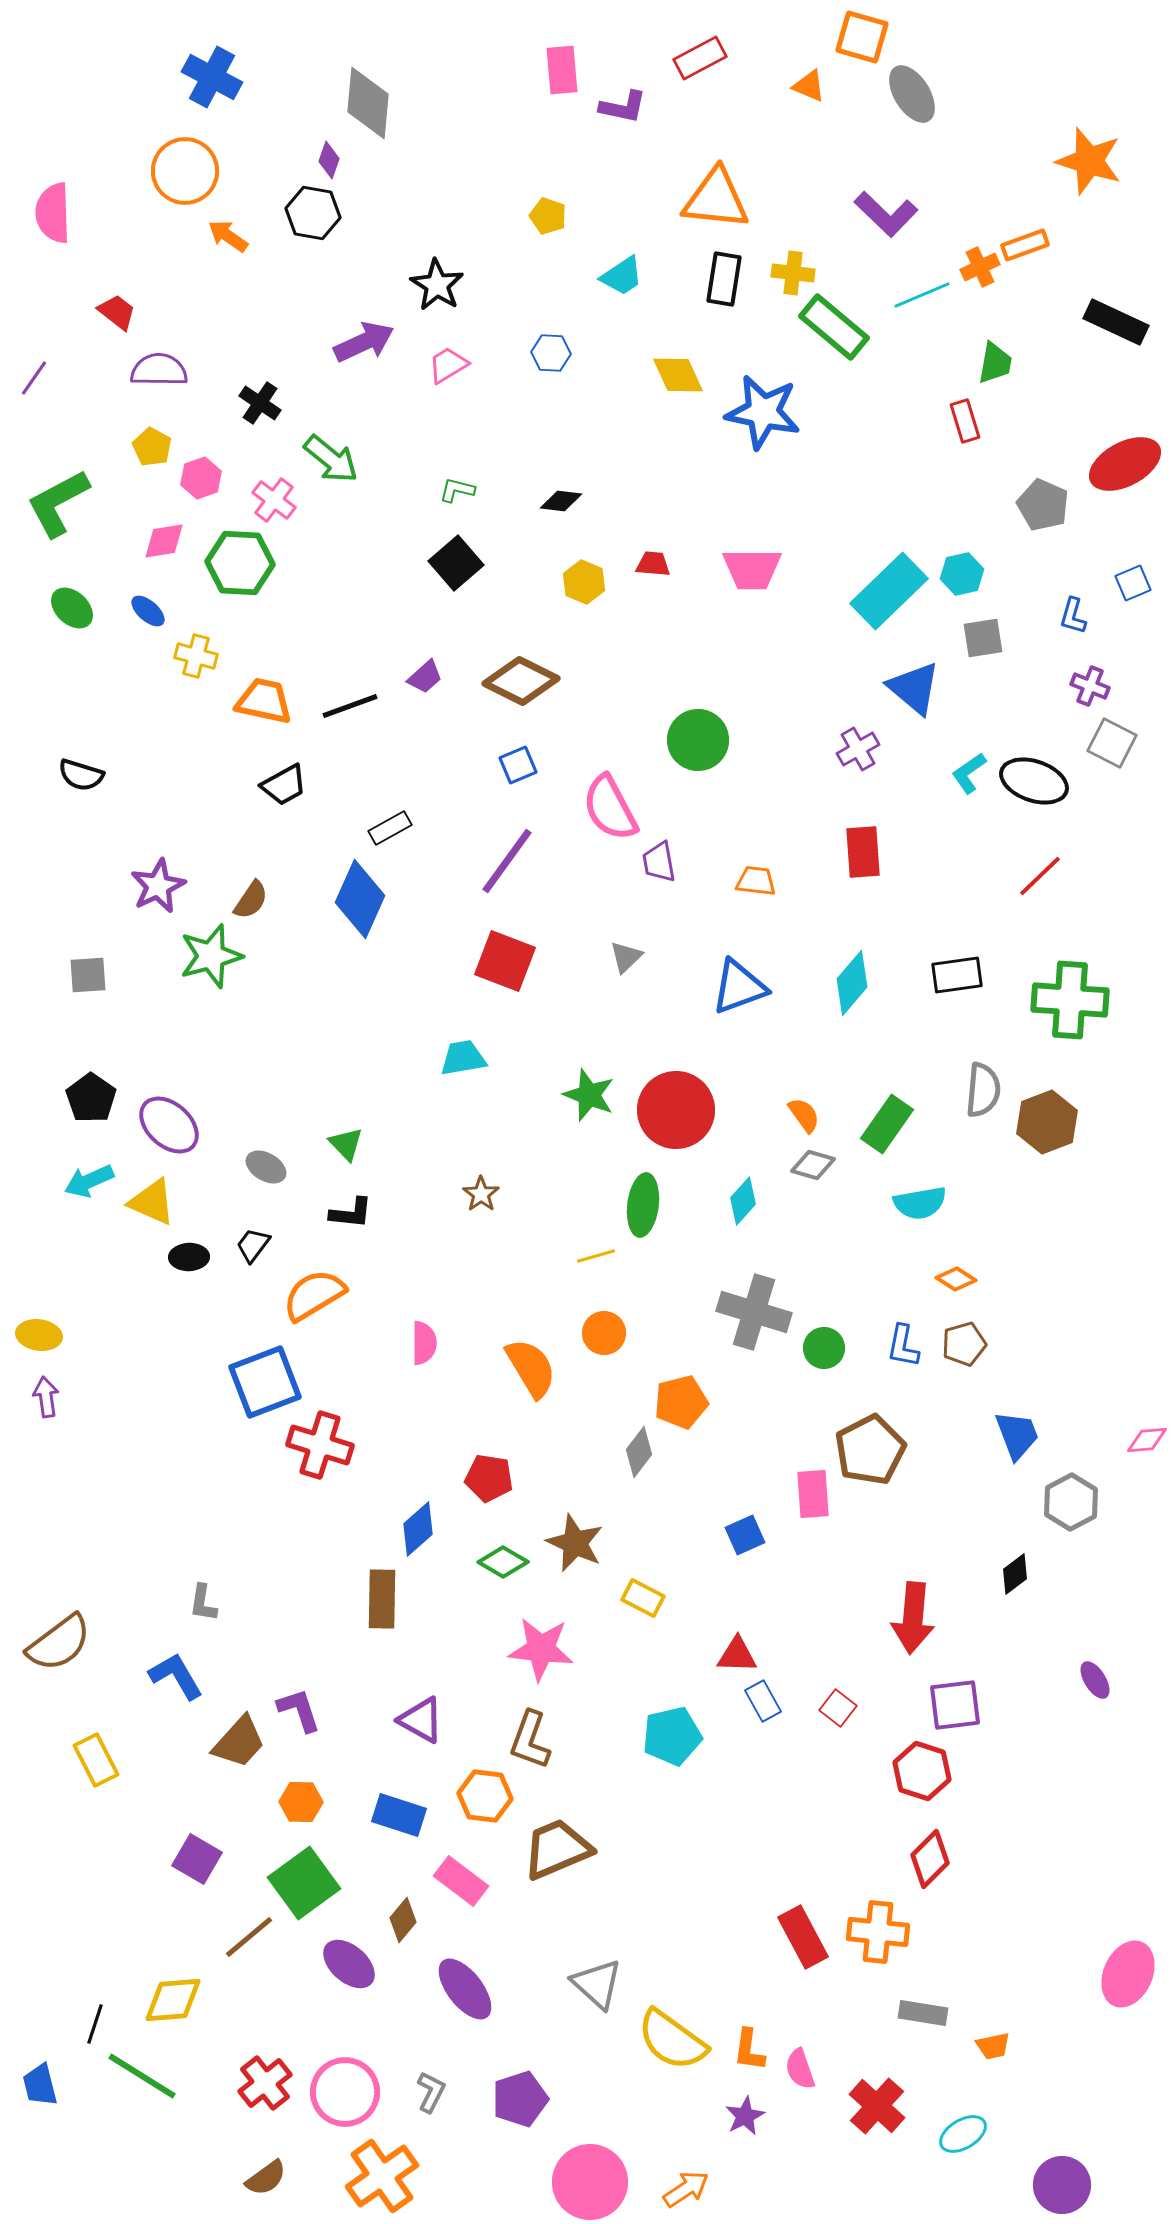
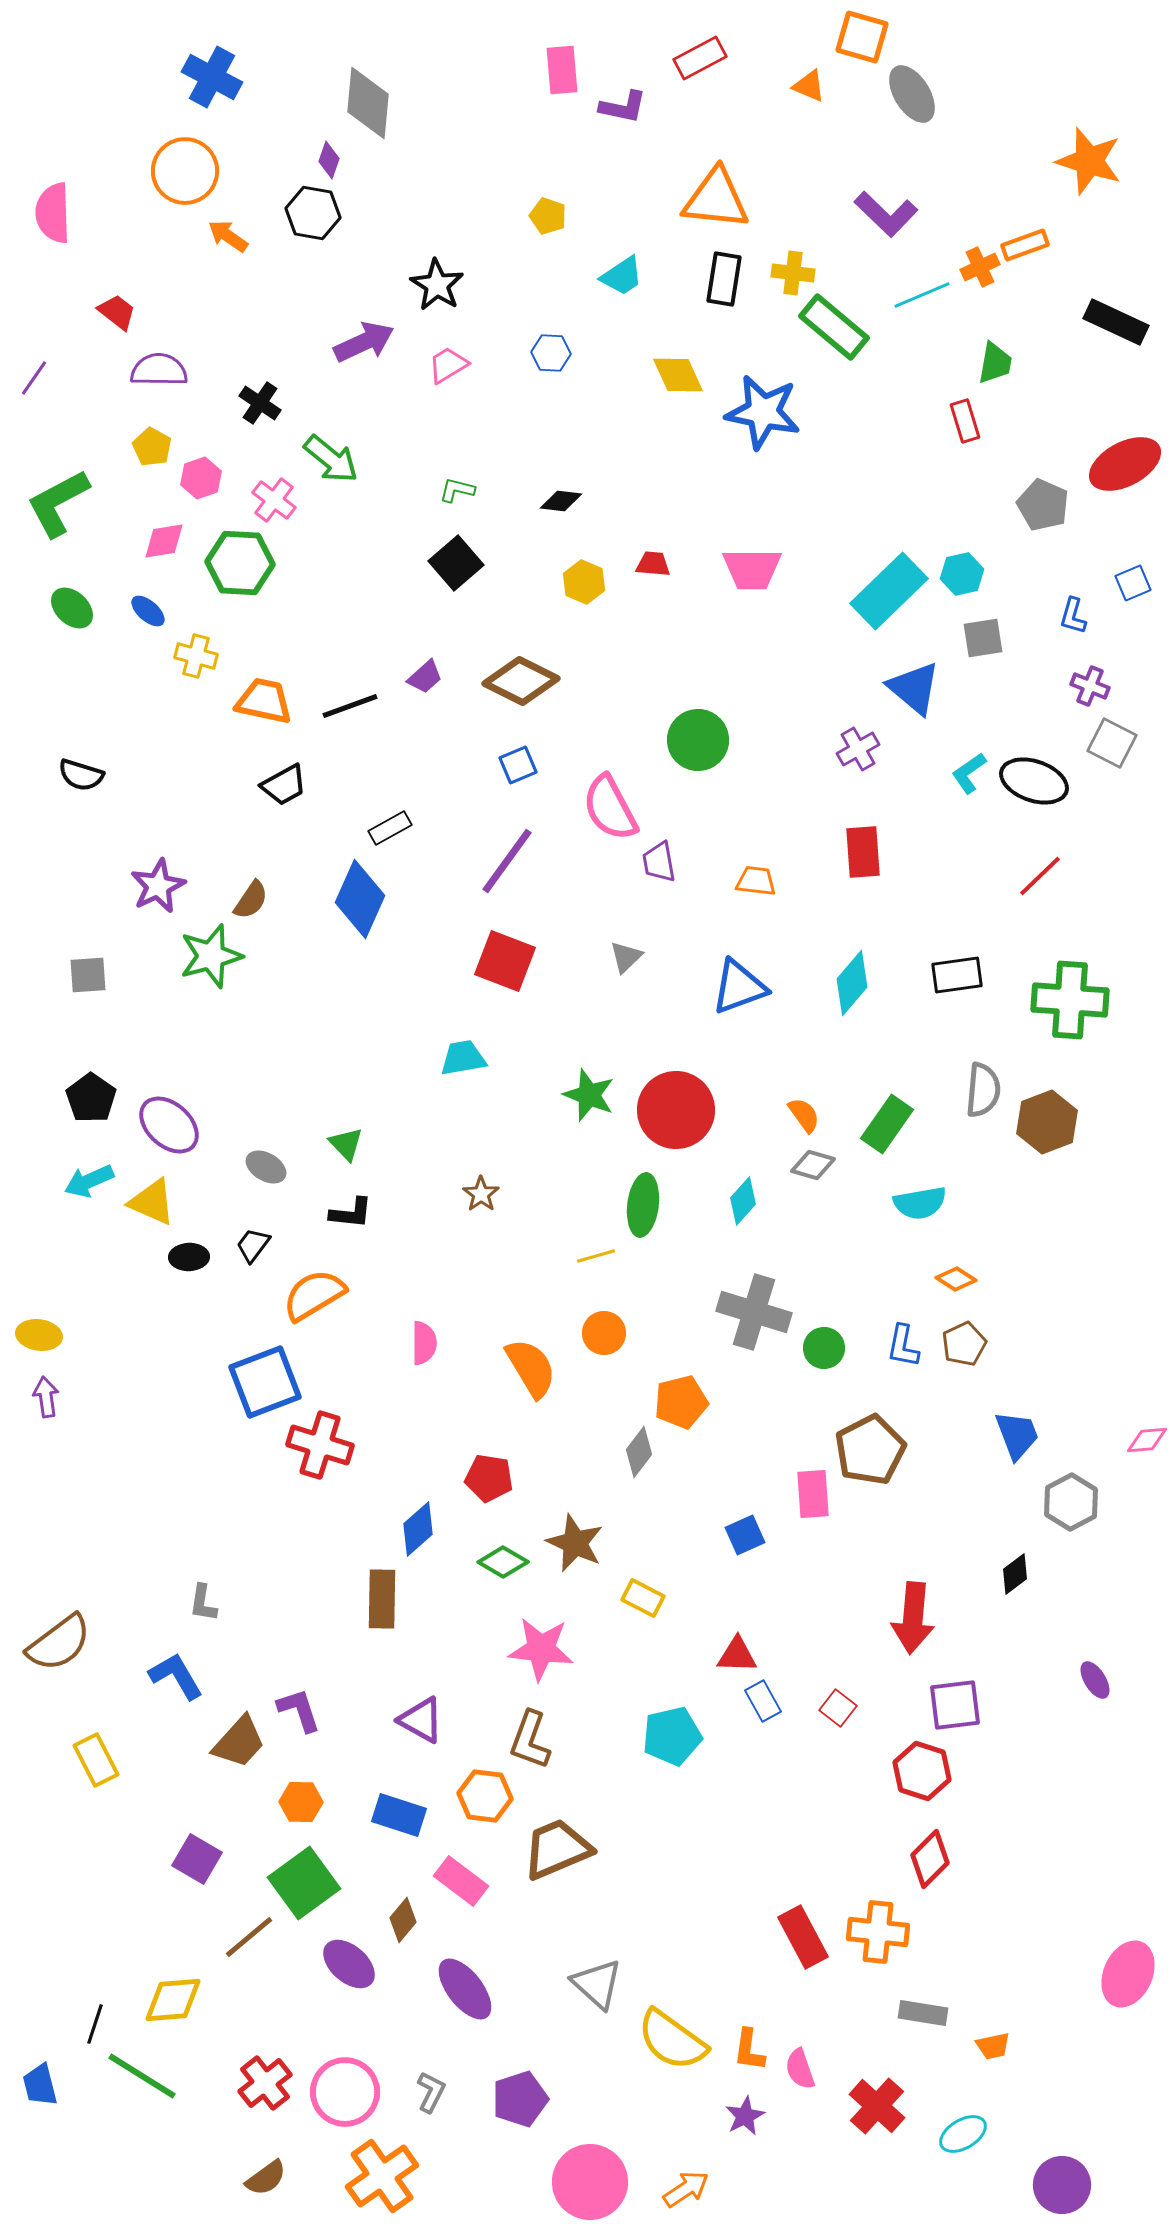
brown pentagon at (964, 1344): rotated 9 degrees counterclockwise
